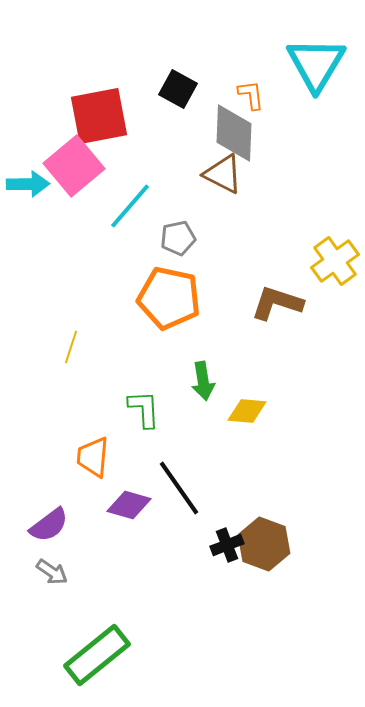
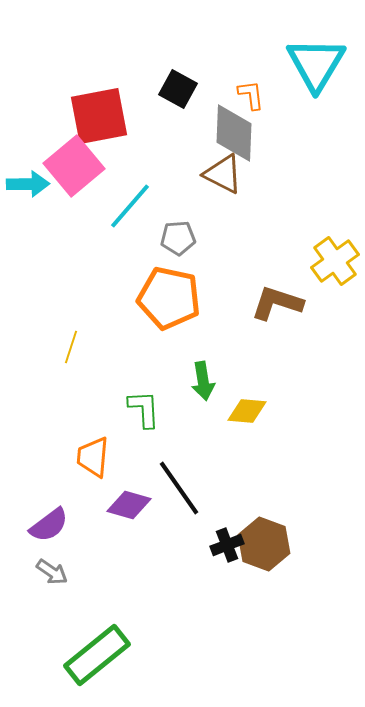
gray pentagon: rotated 8 degrees clockwise
